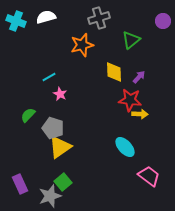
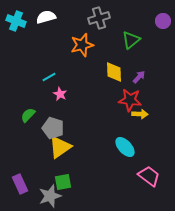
green square: rotated 30 degrees clockwise
